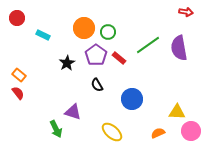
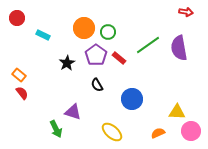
red semicircle: moved 4 px right
